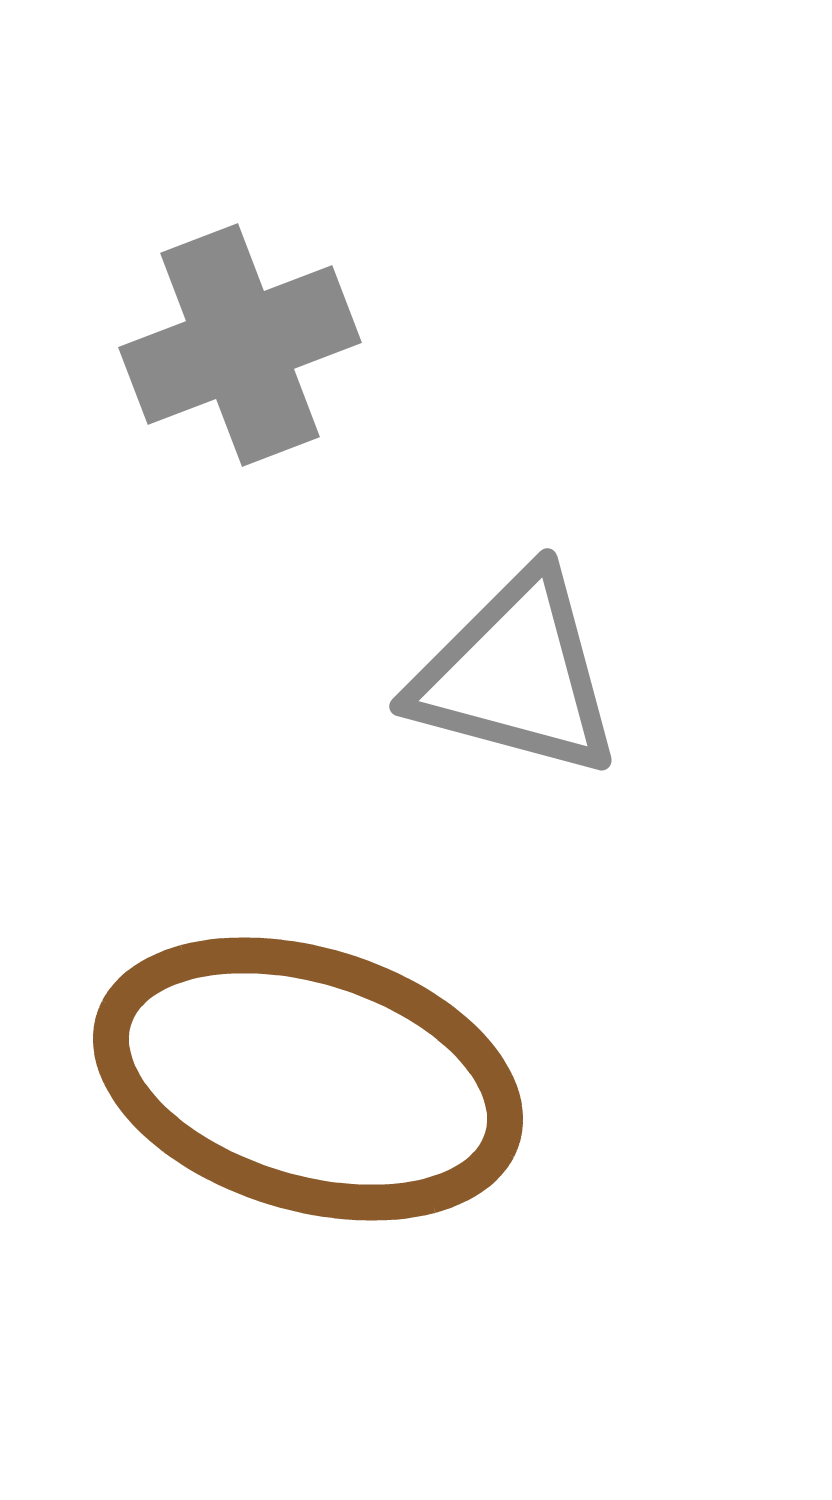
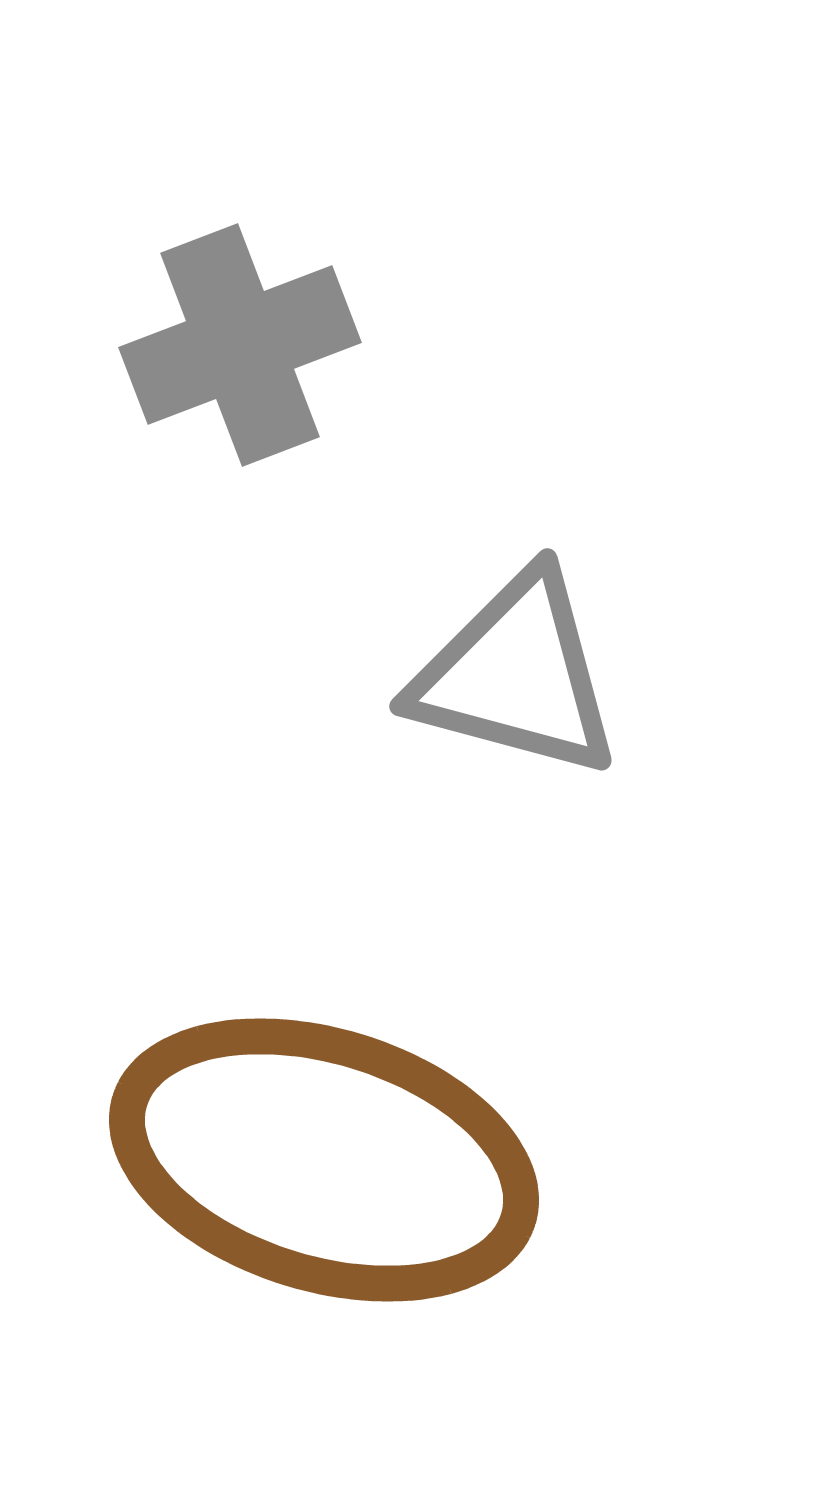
brown ellipse: moved 16 px right, 81 px down
